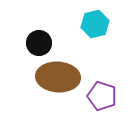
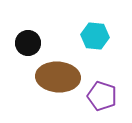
cyan hexagon: moved 12 px down; rotated 20 degrees clockwise
black circle: moved 11 px left
